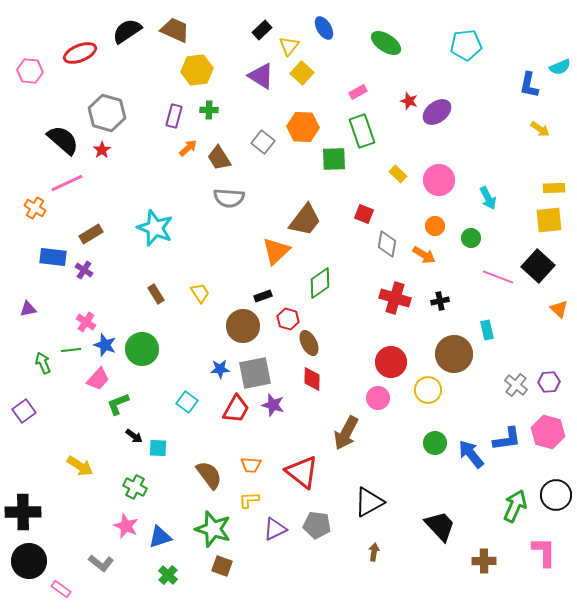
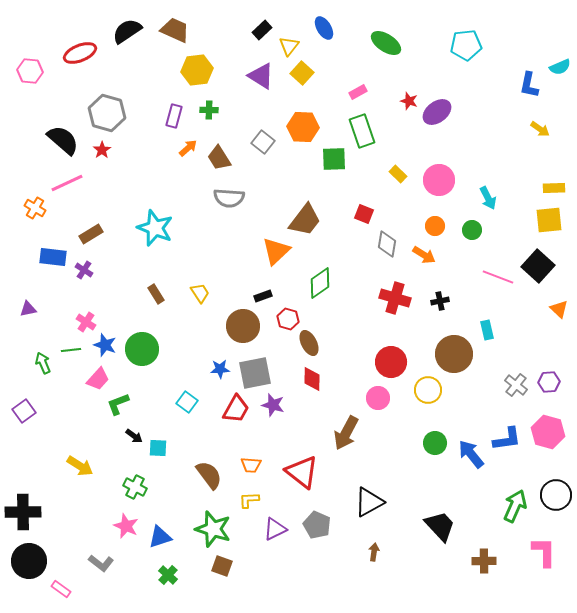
green circle at (471, 238): moved 1 px right, 8 px up
gray pentagon at (317, 525): rotated 16 degrees clockwise
